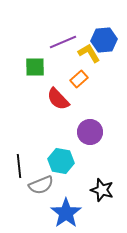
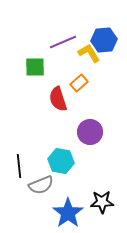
orange rectangle: moved 4 px down
red semicircle: rotated 25 degrees clockwise
black star: moved 12 px down; rotated 20 degrees counterclockwise
blue star: moved 2 px right
